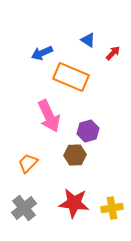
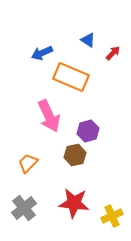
brown hexagon: rotated 10 degrees counterclockwise
yellow cross: moved 8 px down; rotated 15 degrees counterclockwise
